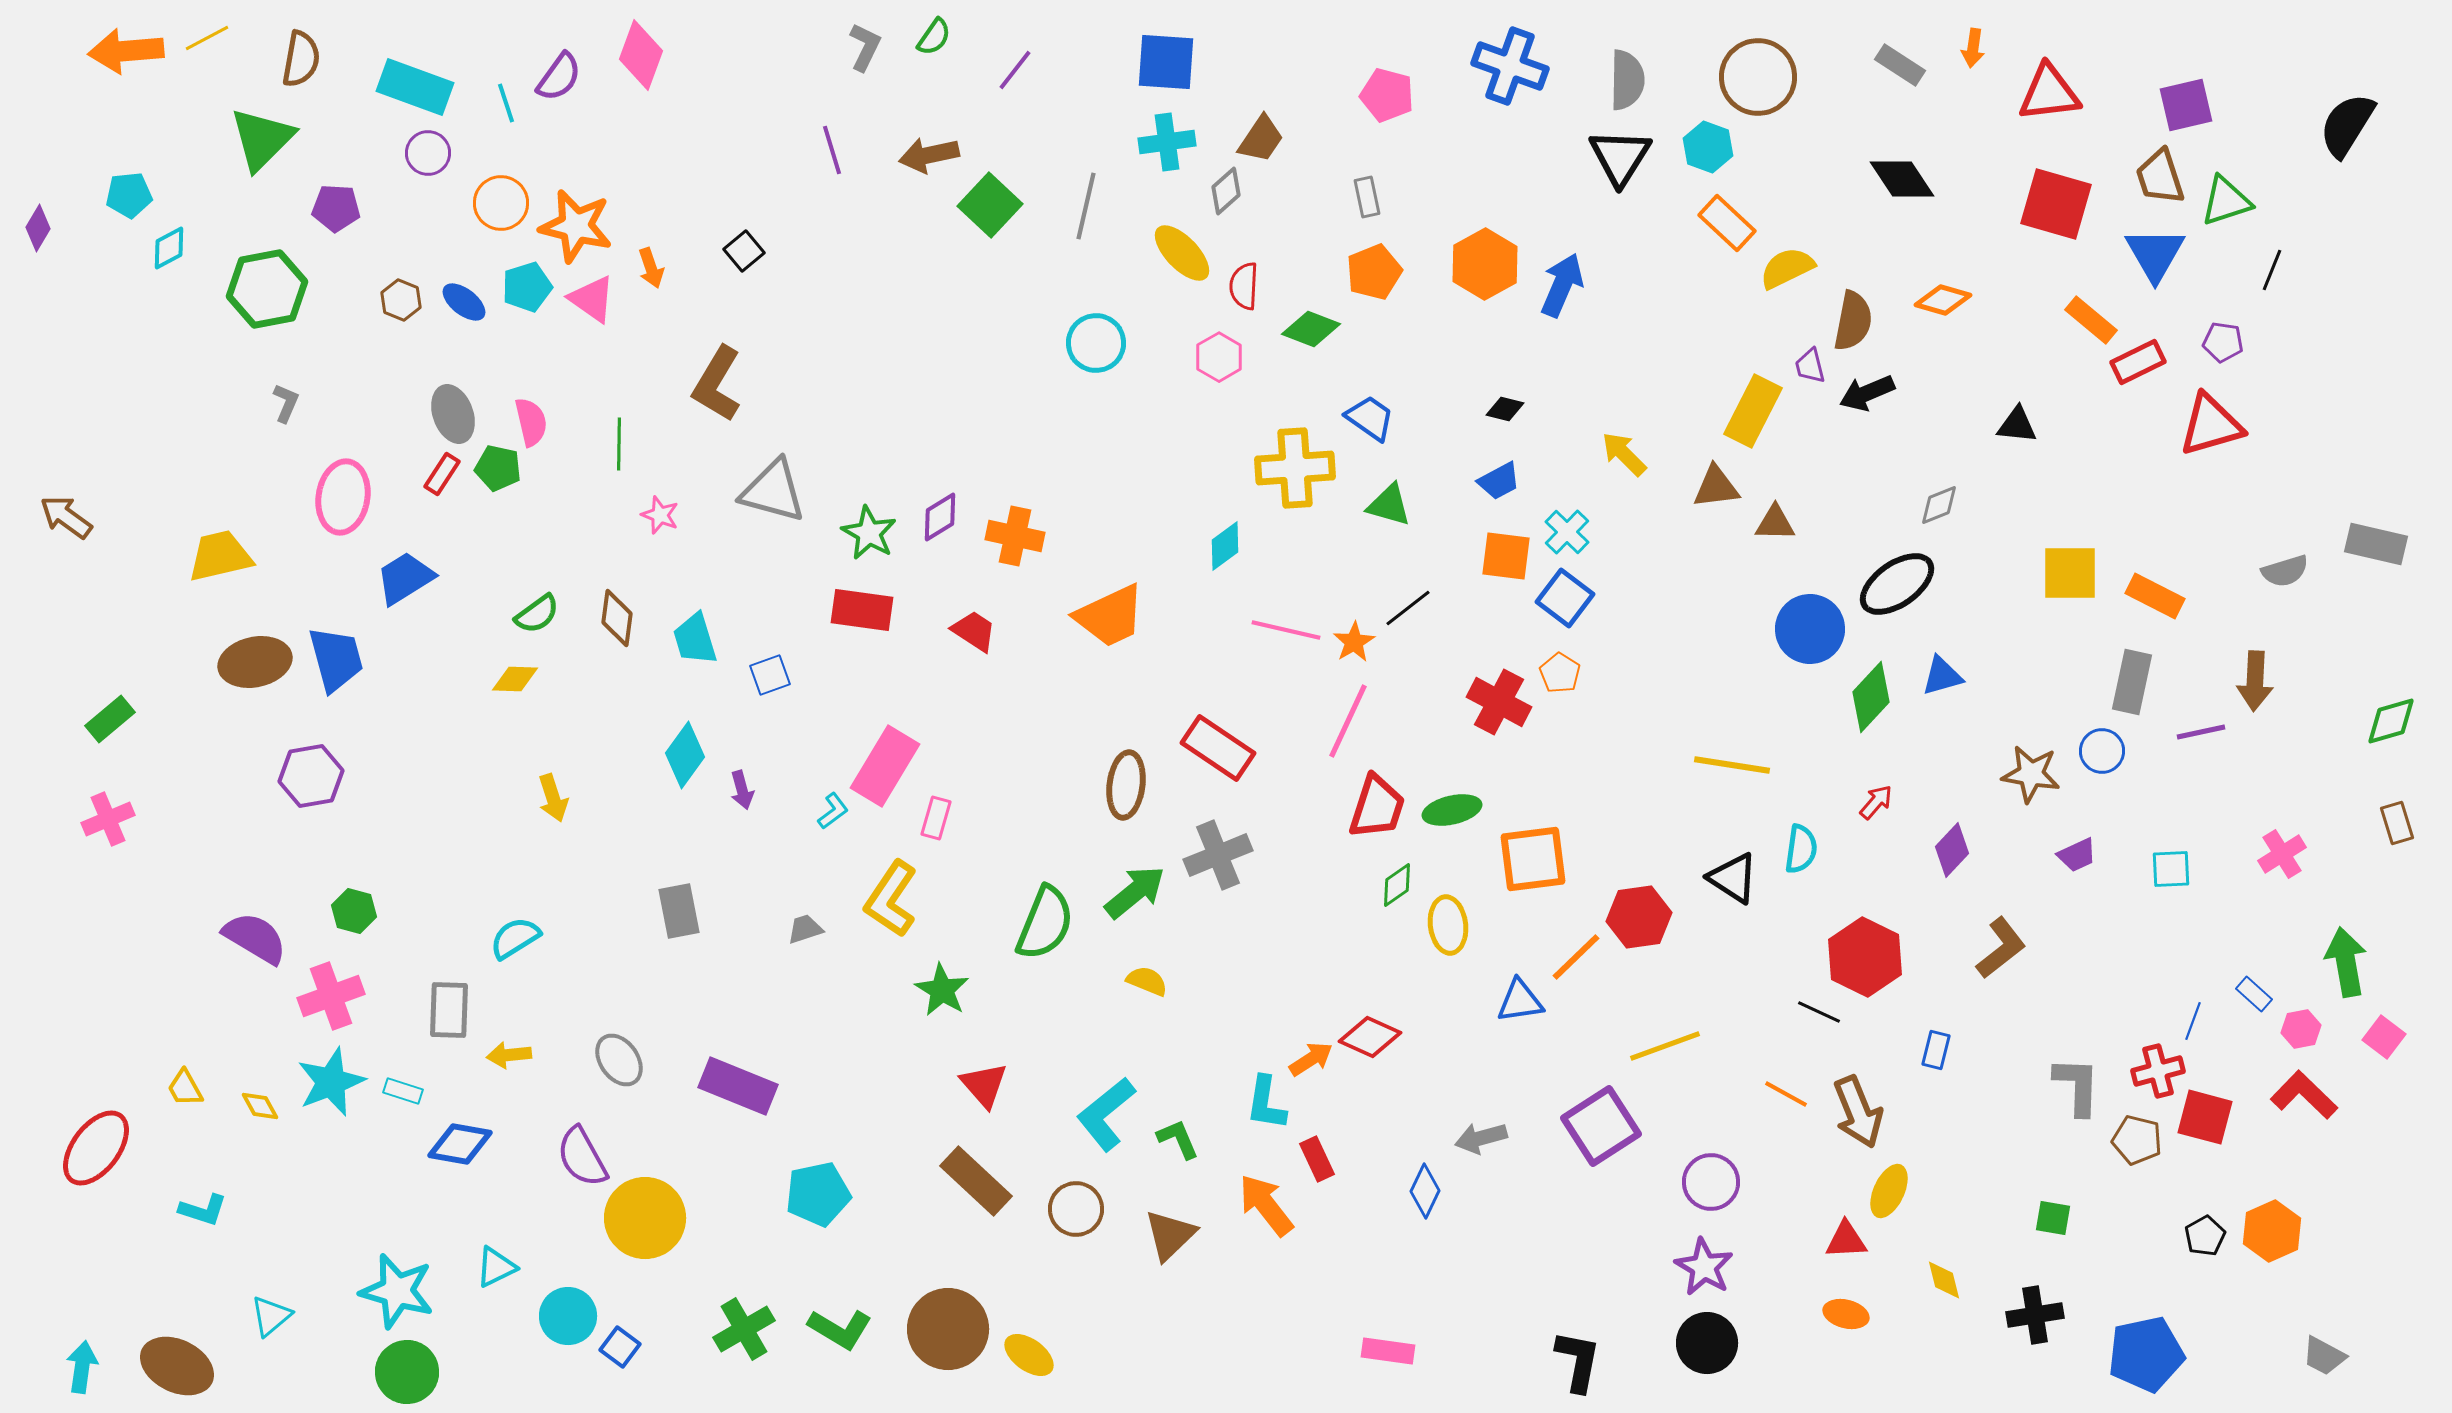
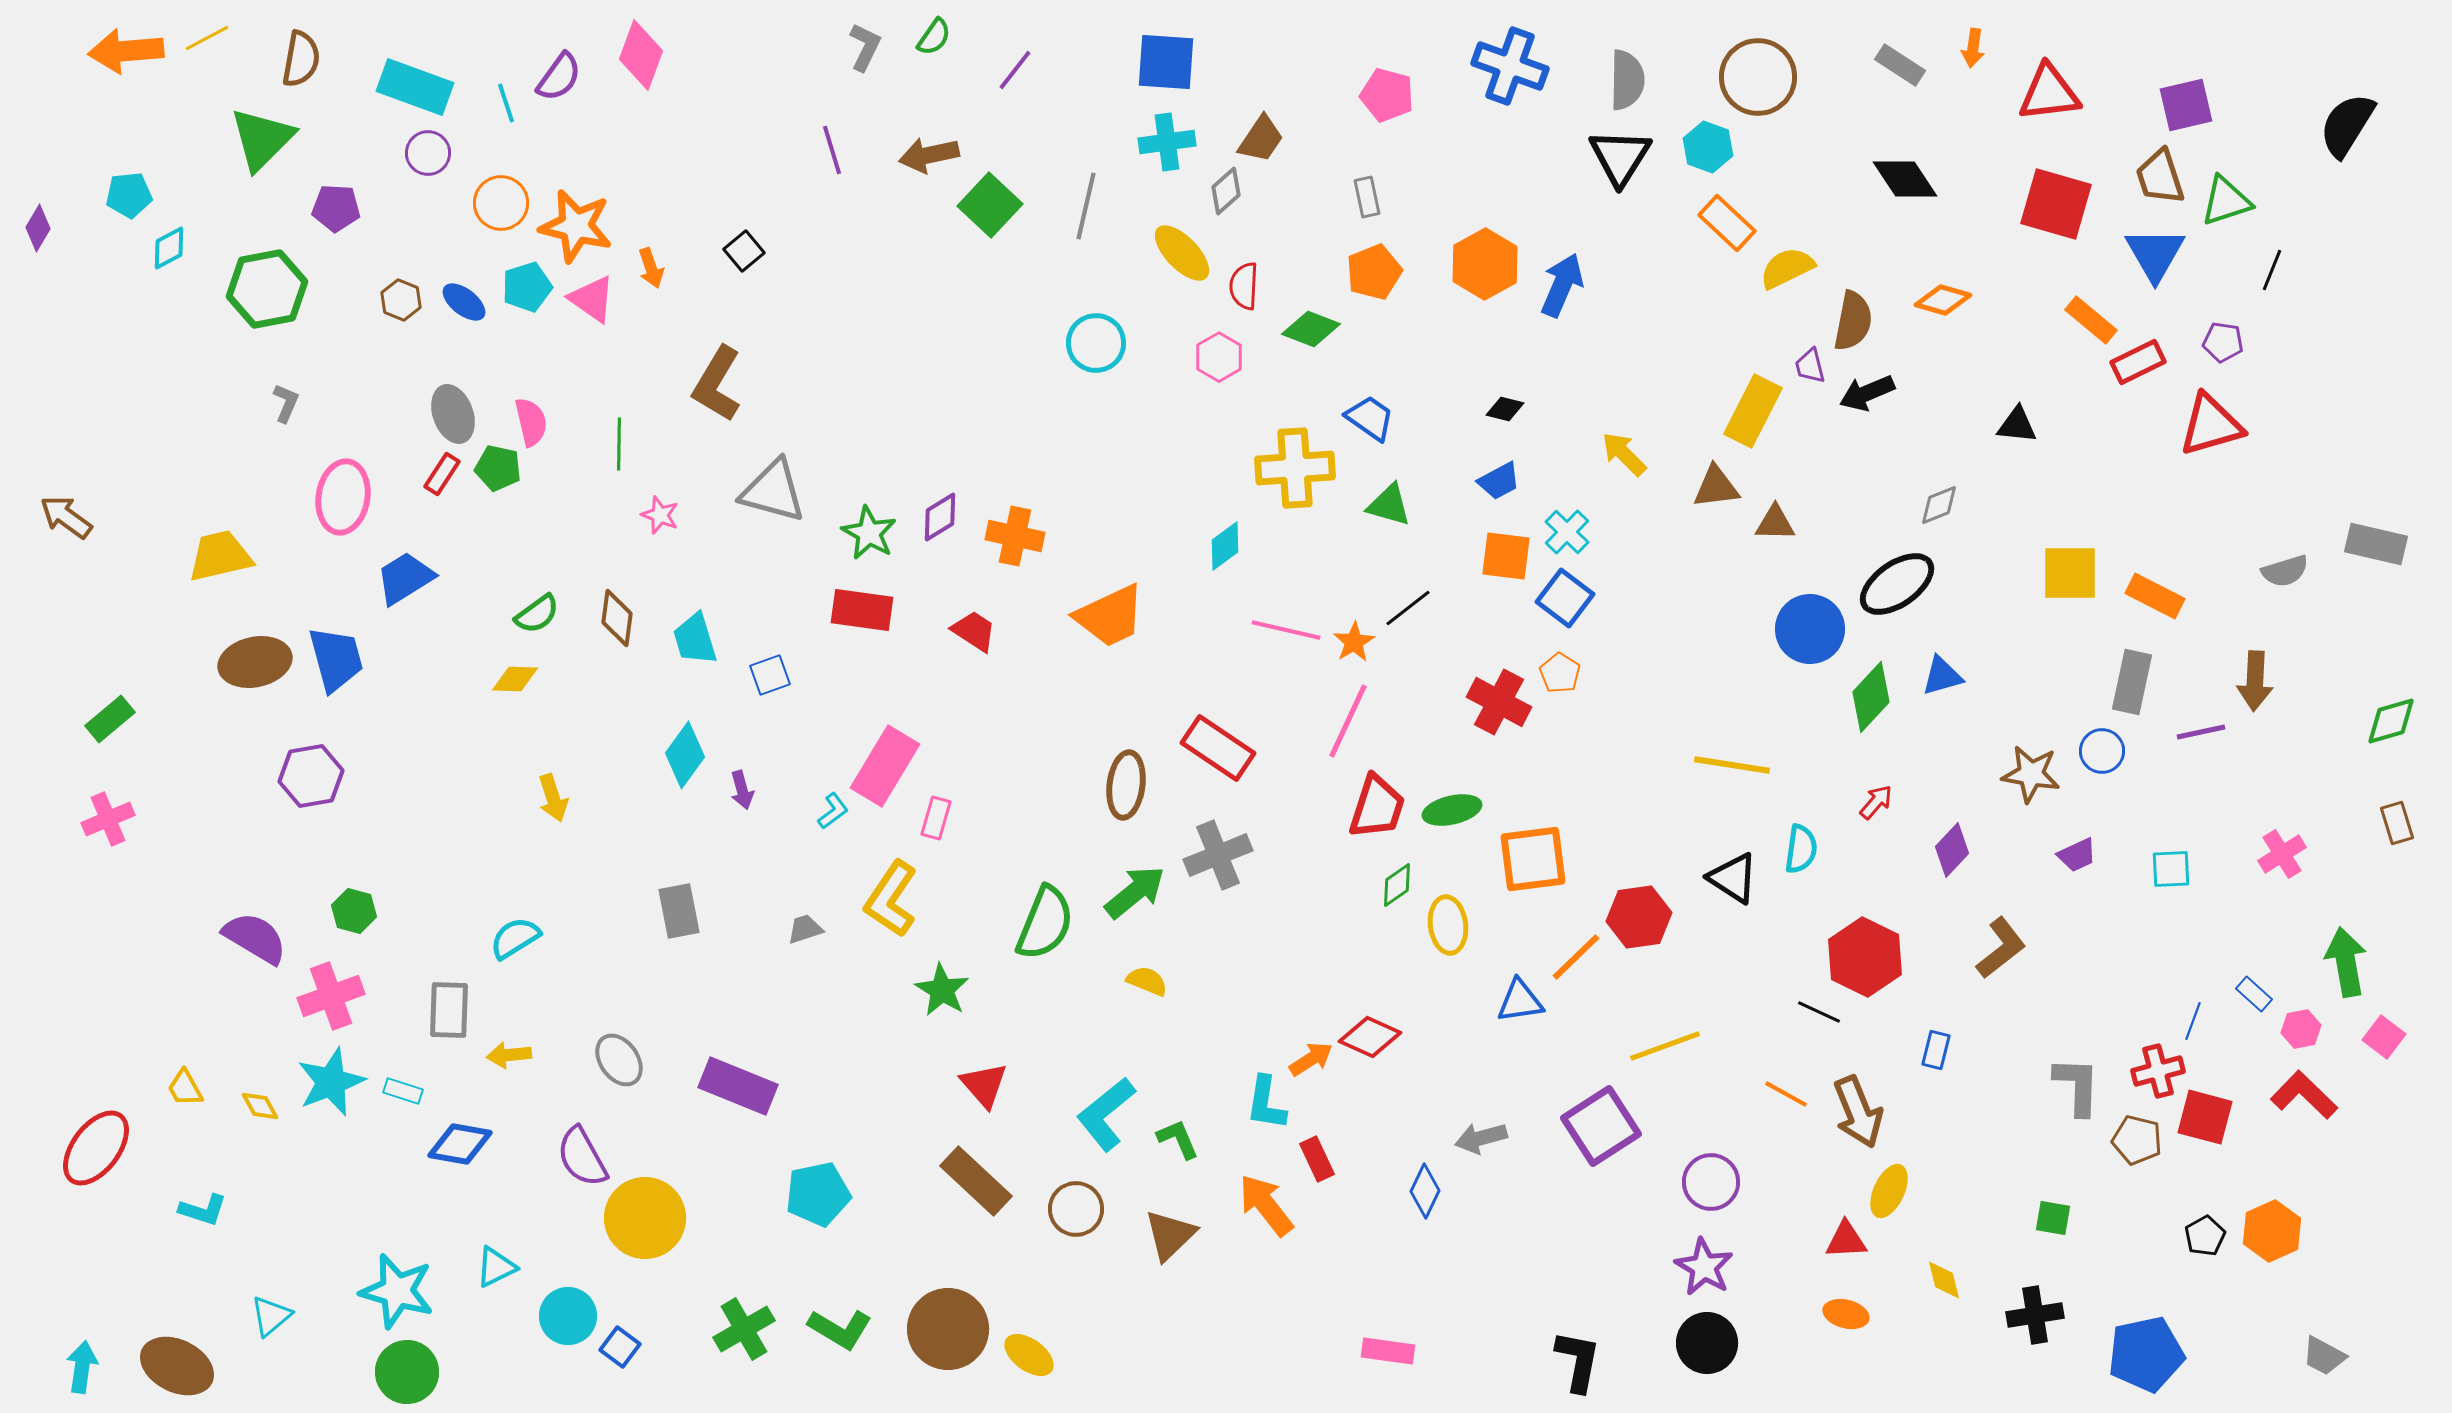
black diamond at (1902, 179): moved 3 px right
